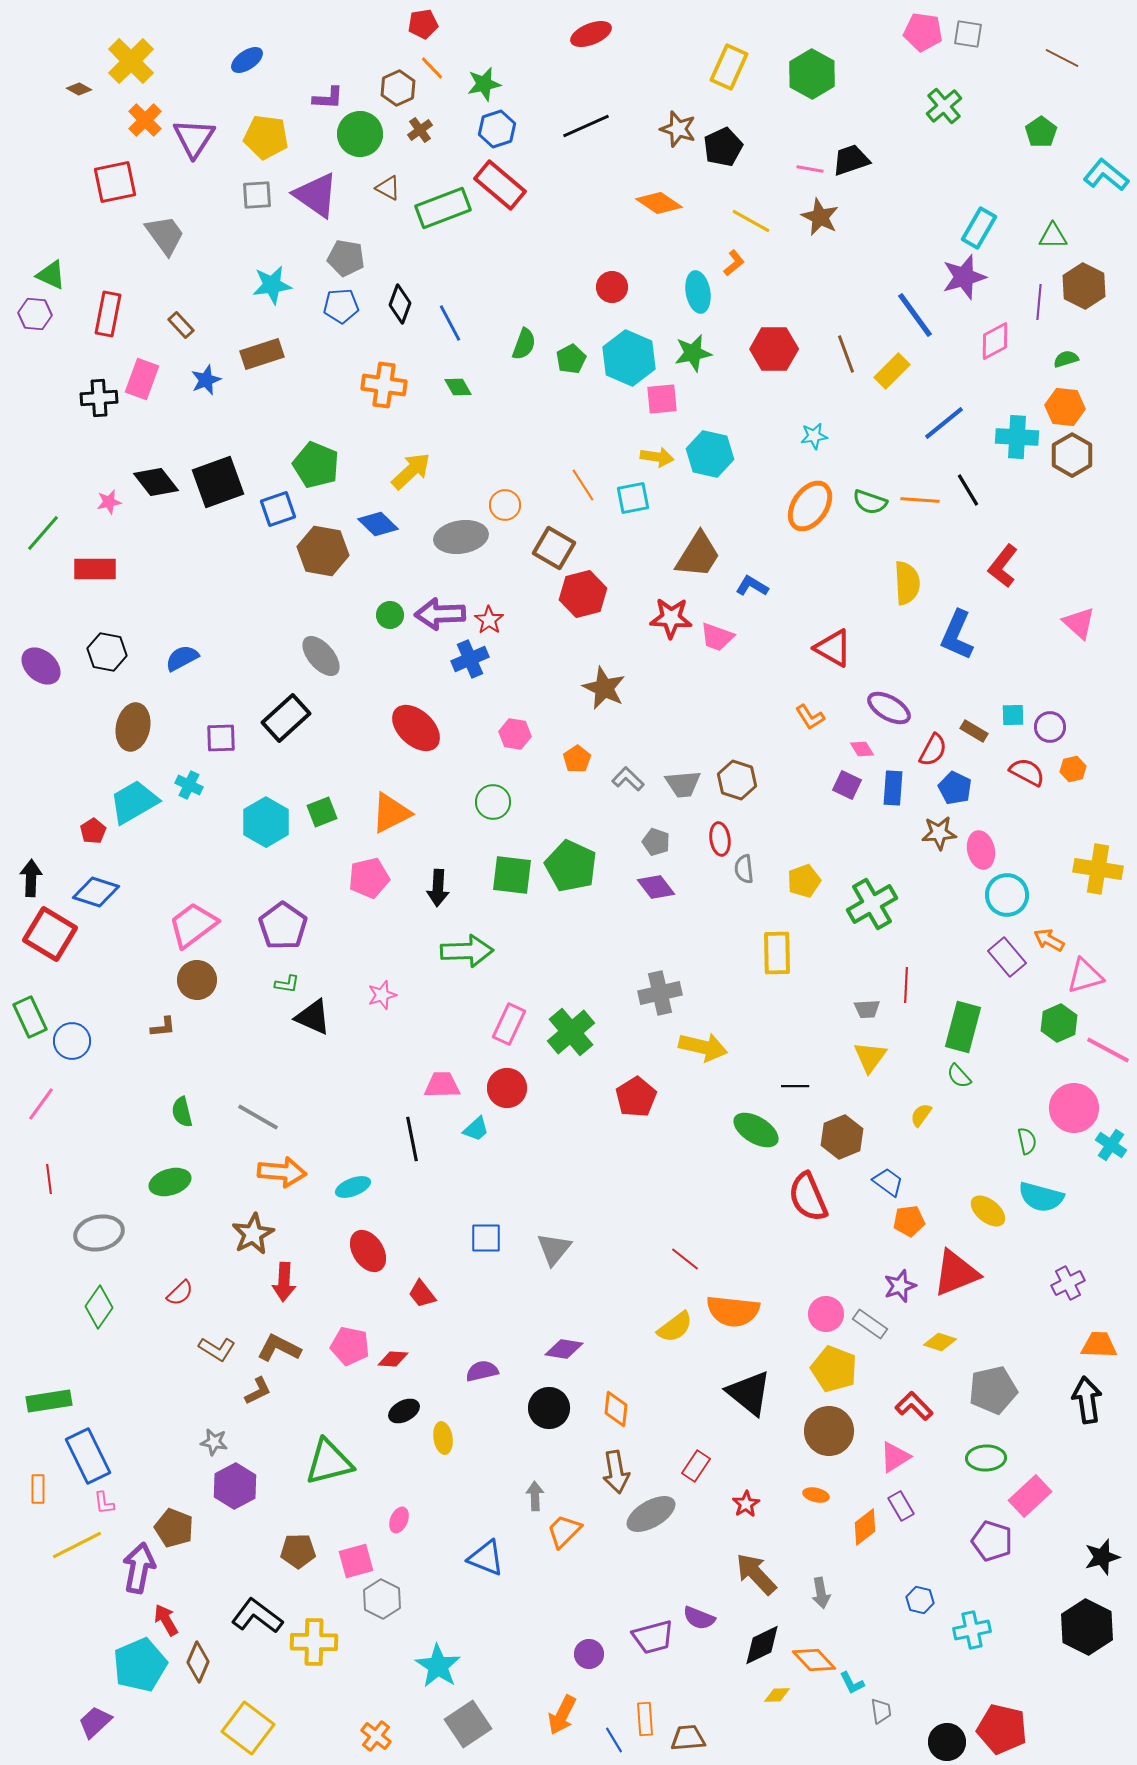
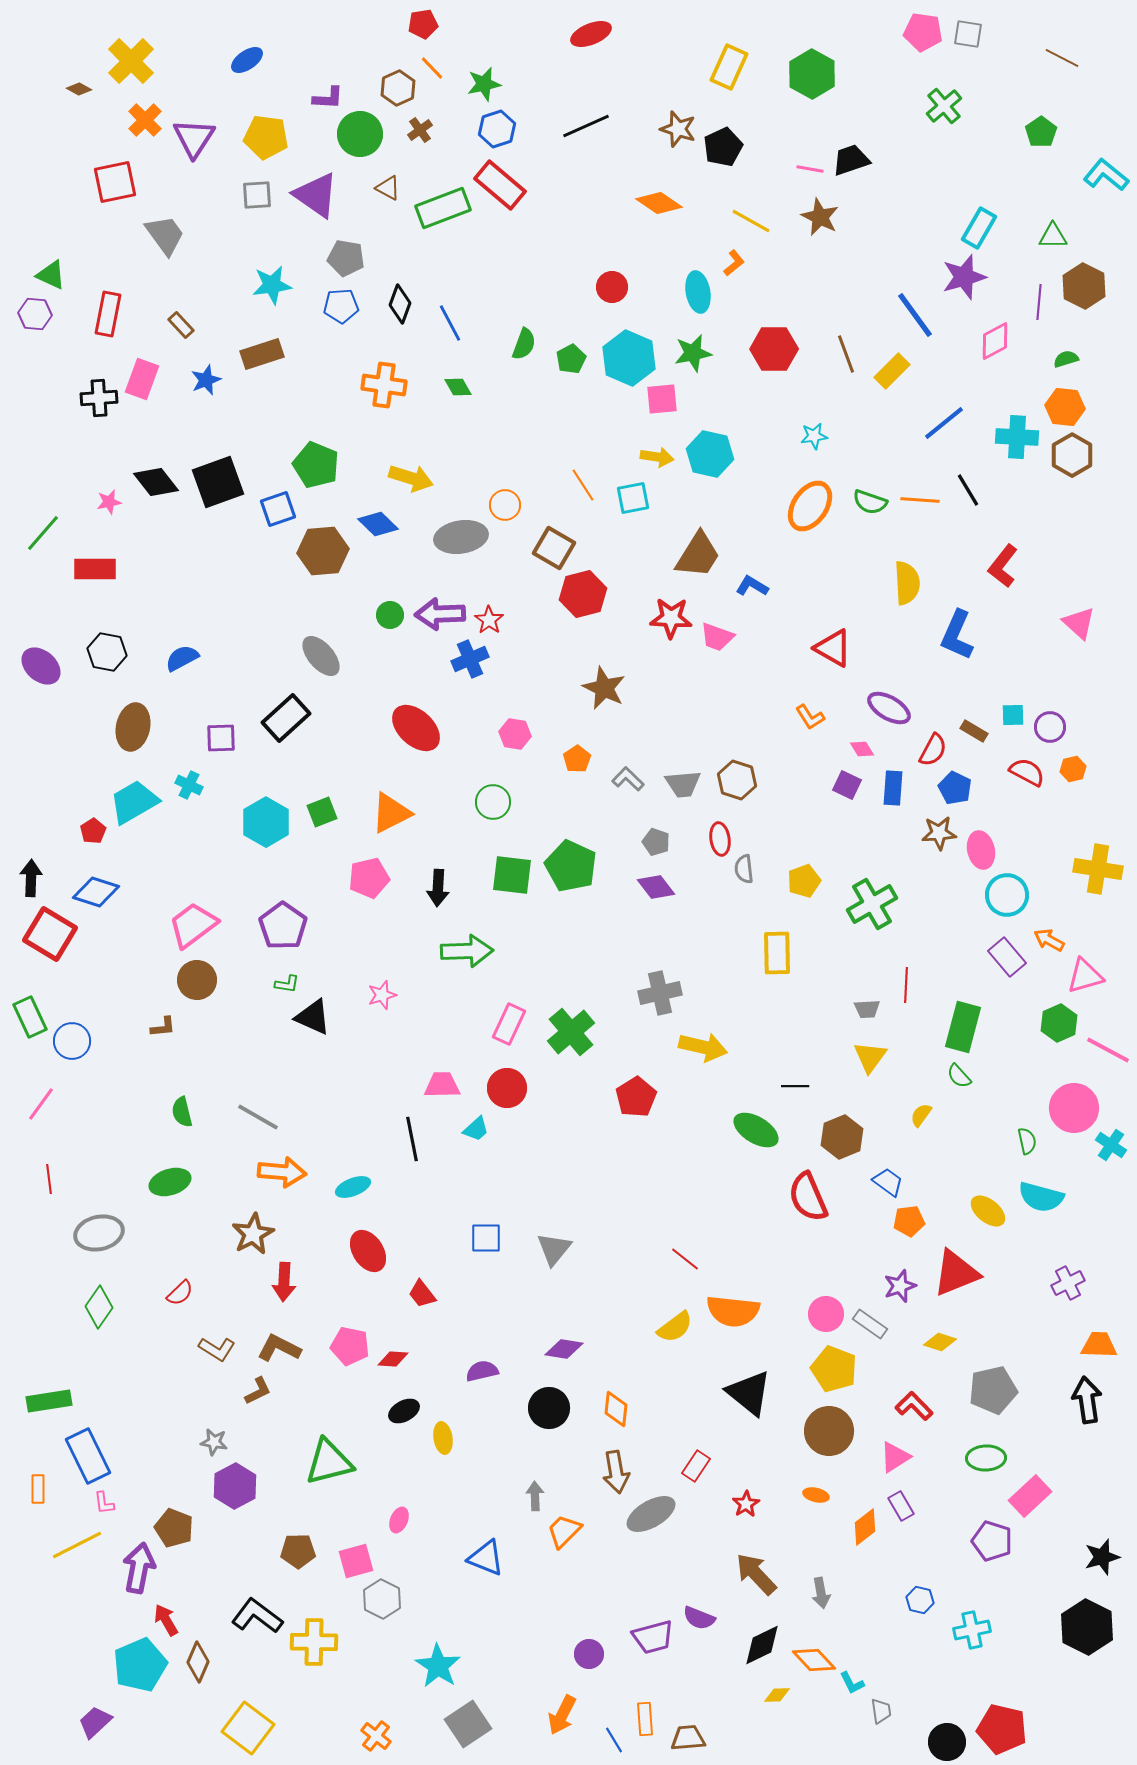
yellow arrow at (411, 471): moved 7 px down; rotated 60 degrees clockwise
brown hexagon at (323, 551): rotated 15 degrees counterclockwise
